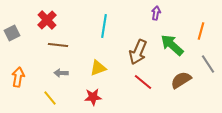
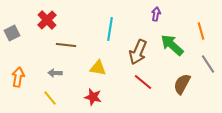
purple arrow: moved 1 px down
cyan line: moved 6 px right, 3 px down
orange line: rotated 30 degrees counterclockwise
brown line: moved 8 px right
yellow triangle: rotated 30 degrees clockwise
gray arrow: moved 6 px left
brown semicircle: moved 1 px right, 4 px down; rotated 30 degrees counterclockwise
red star: rotated 18 degrees clockwise
